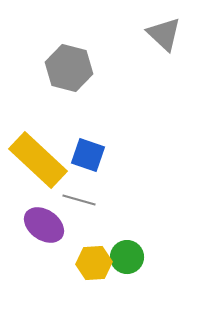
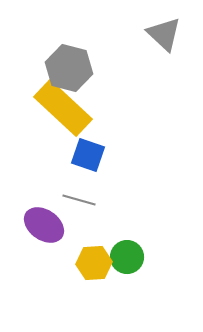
yellow rectangle: moved 25 px right, 52 px up
